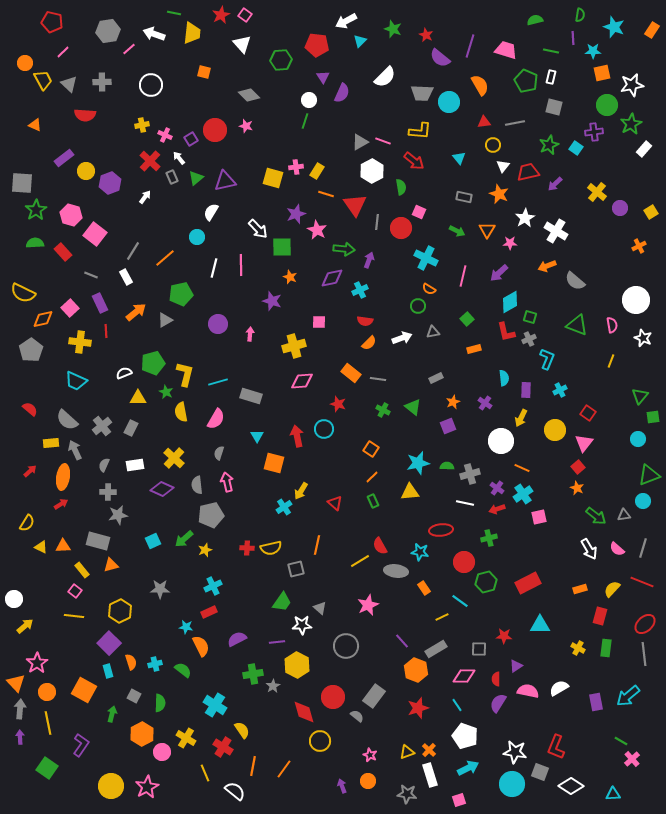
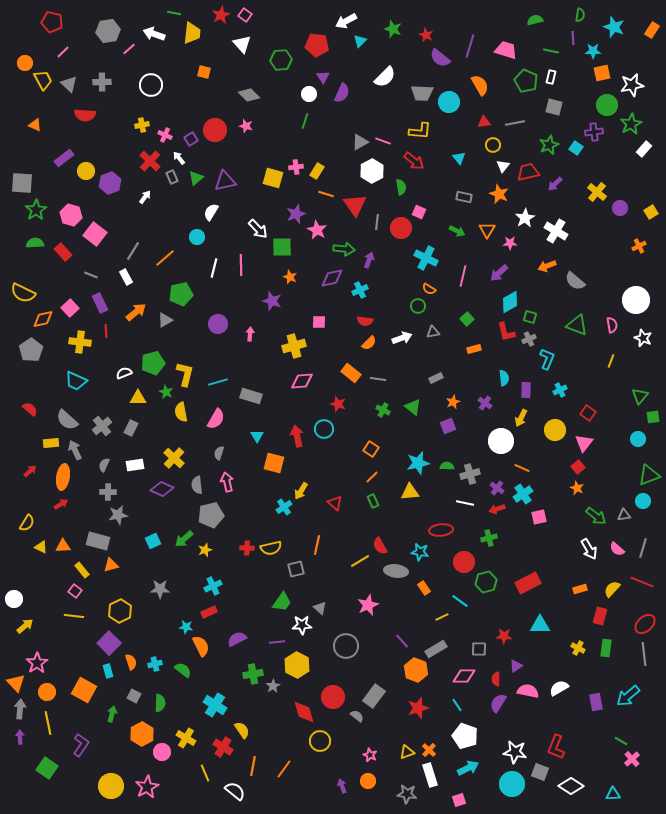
white circle at (309, 100): moved 6 px up
